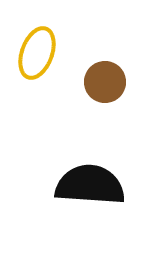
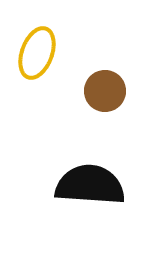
brown circle: moved 9 px down
